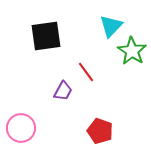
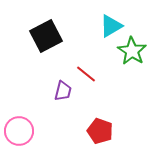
cyan triangle: rotated 15 degrees clockwise
black square: rotated 20 degrees counterclockwise
red line: moved 2 px down; rotated 15 degrees counterclockwise
purple trapezoid: rotated 15 degrees counterclockwise
pink circle: moved 2 px left, 3 px down
